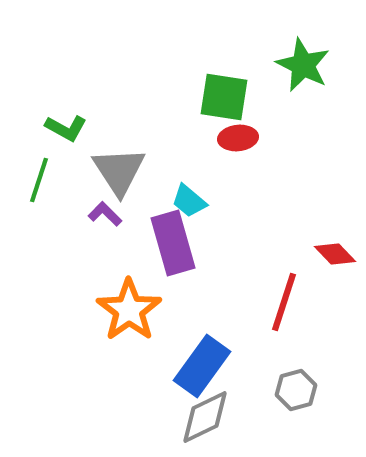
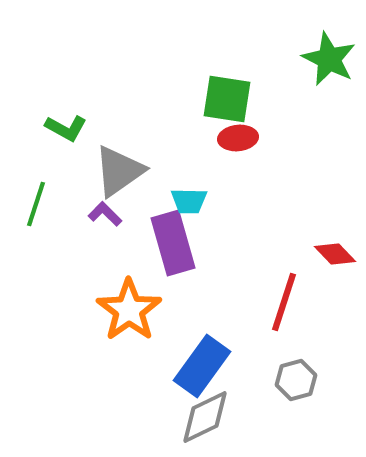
green star: moved 26 px right, 6 px up
green square: moved 3 px right, 2 px down
gray triangle: rotated 28 degrees clockwise
green line: moved 3 px left, 24 px down
cyan trapezoid: rotated 39 degrees counterclockwise
gray hexagon: moved 10 px up
